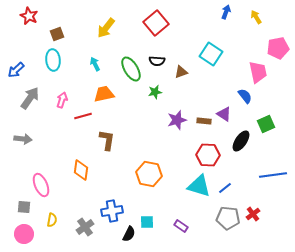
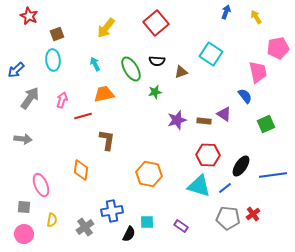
black ellipse at (241, 141): moved 25 px down
